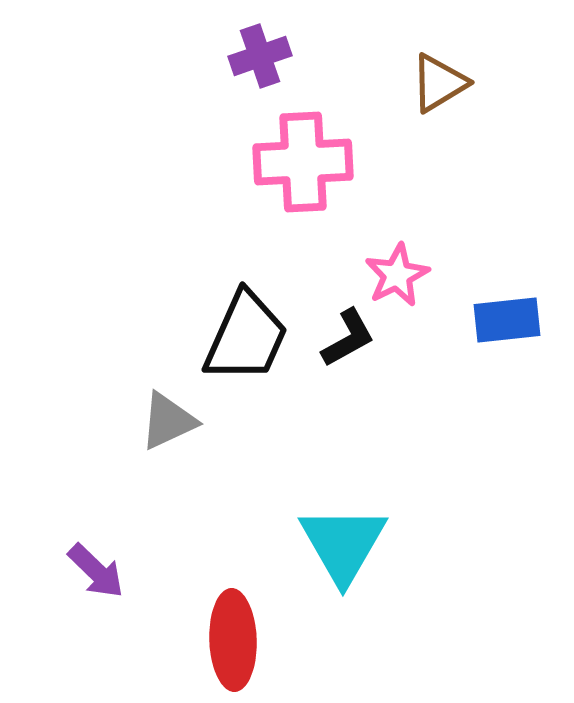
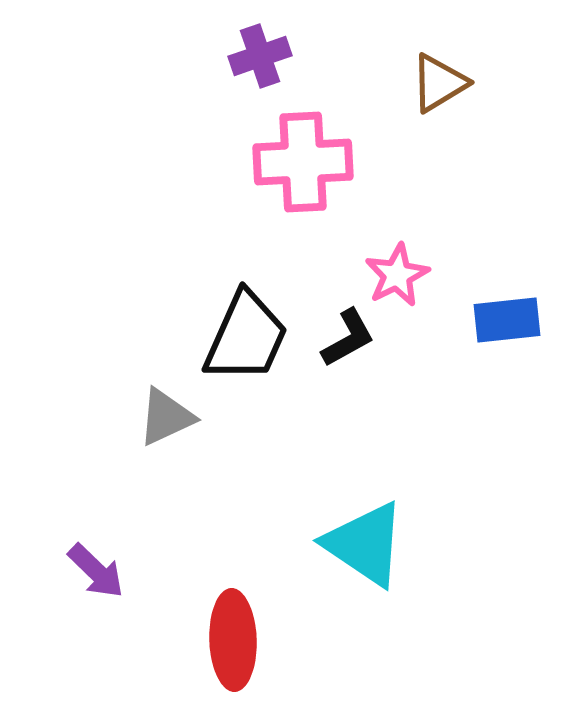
gray triangle: moved 2 px left, 4 px up
cyan triangle: moved 22 px right; rotated 26 degrees counterclockwise
